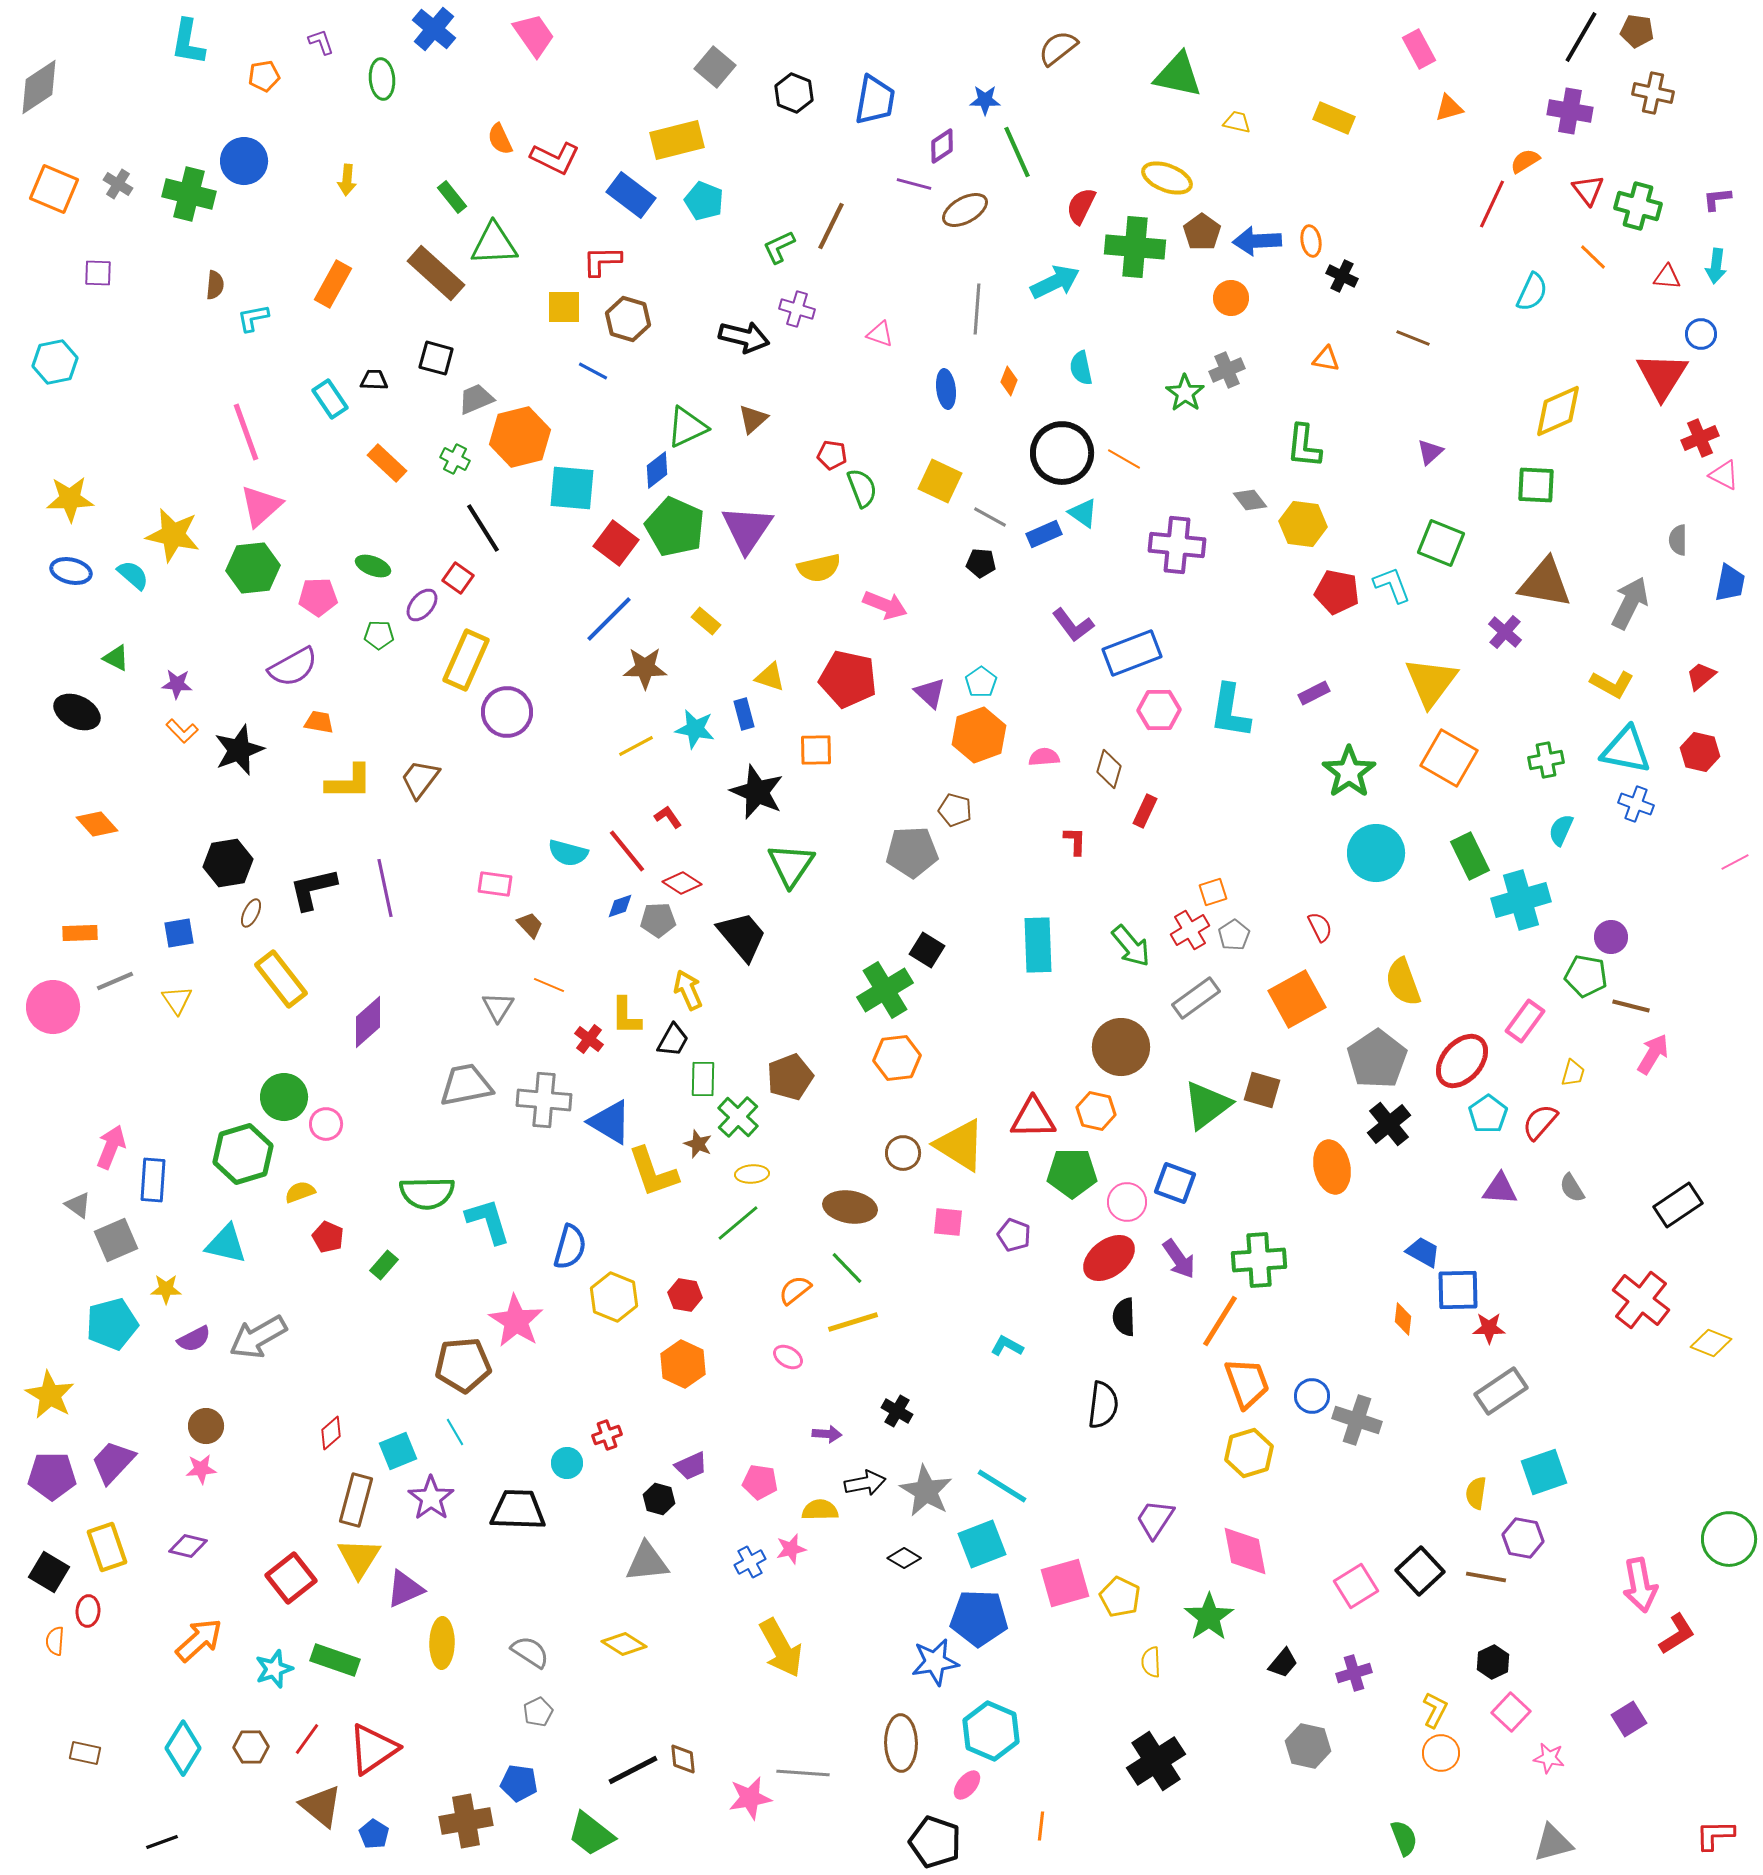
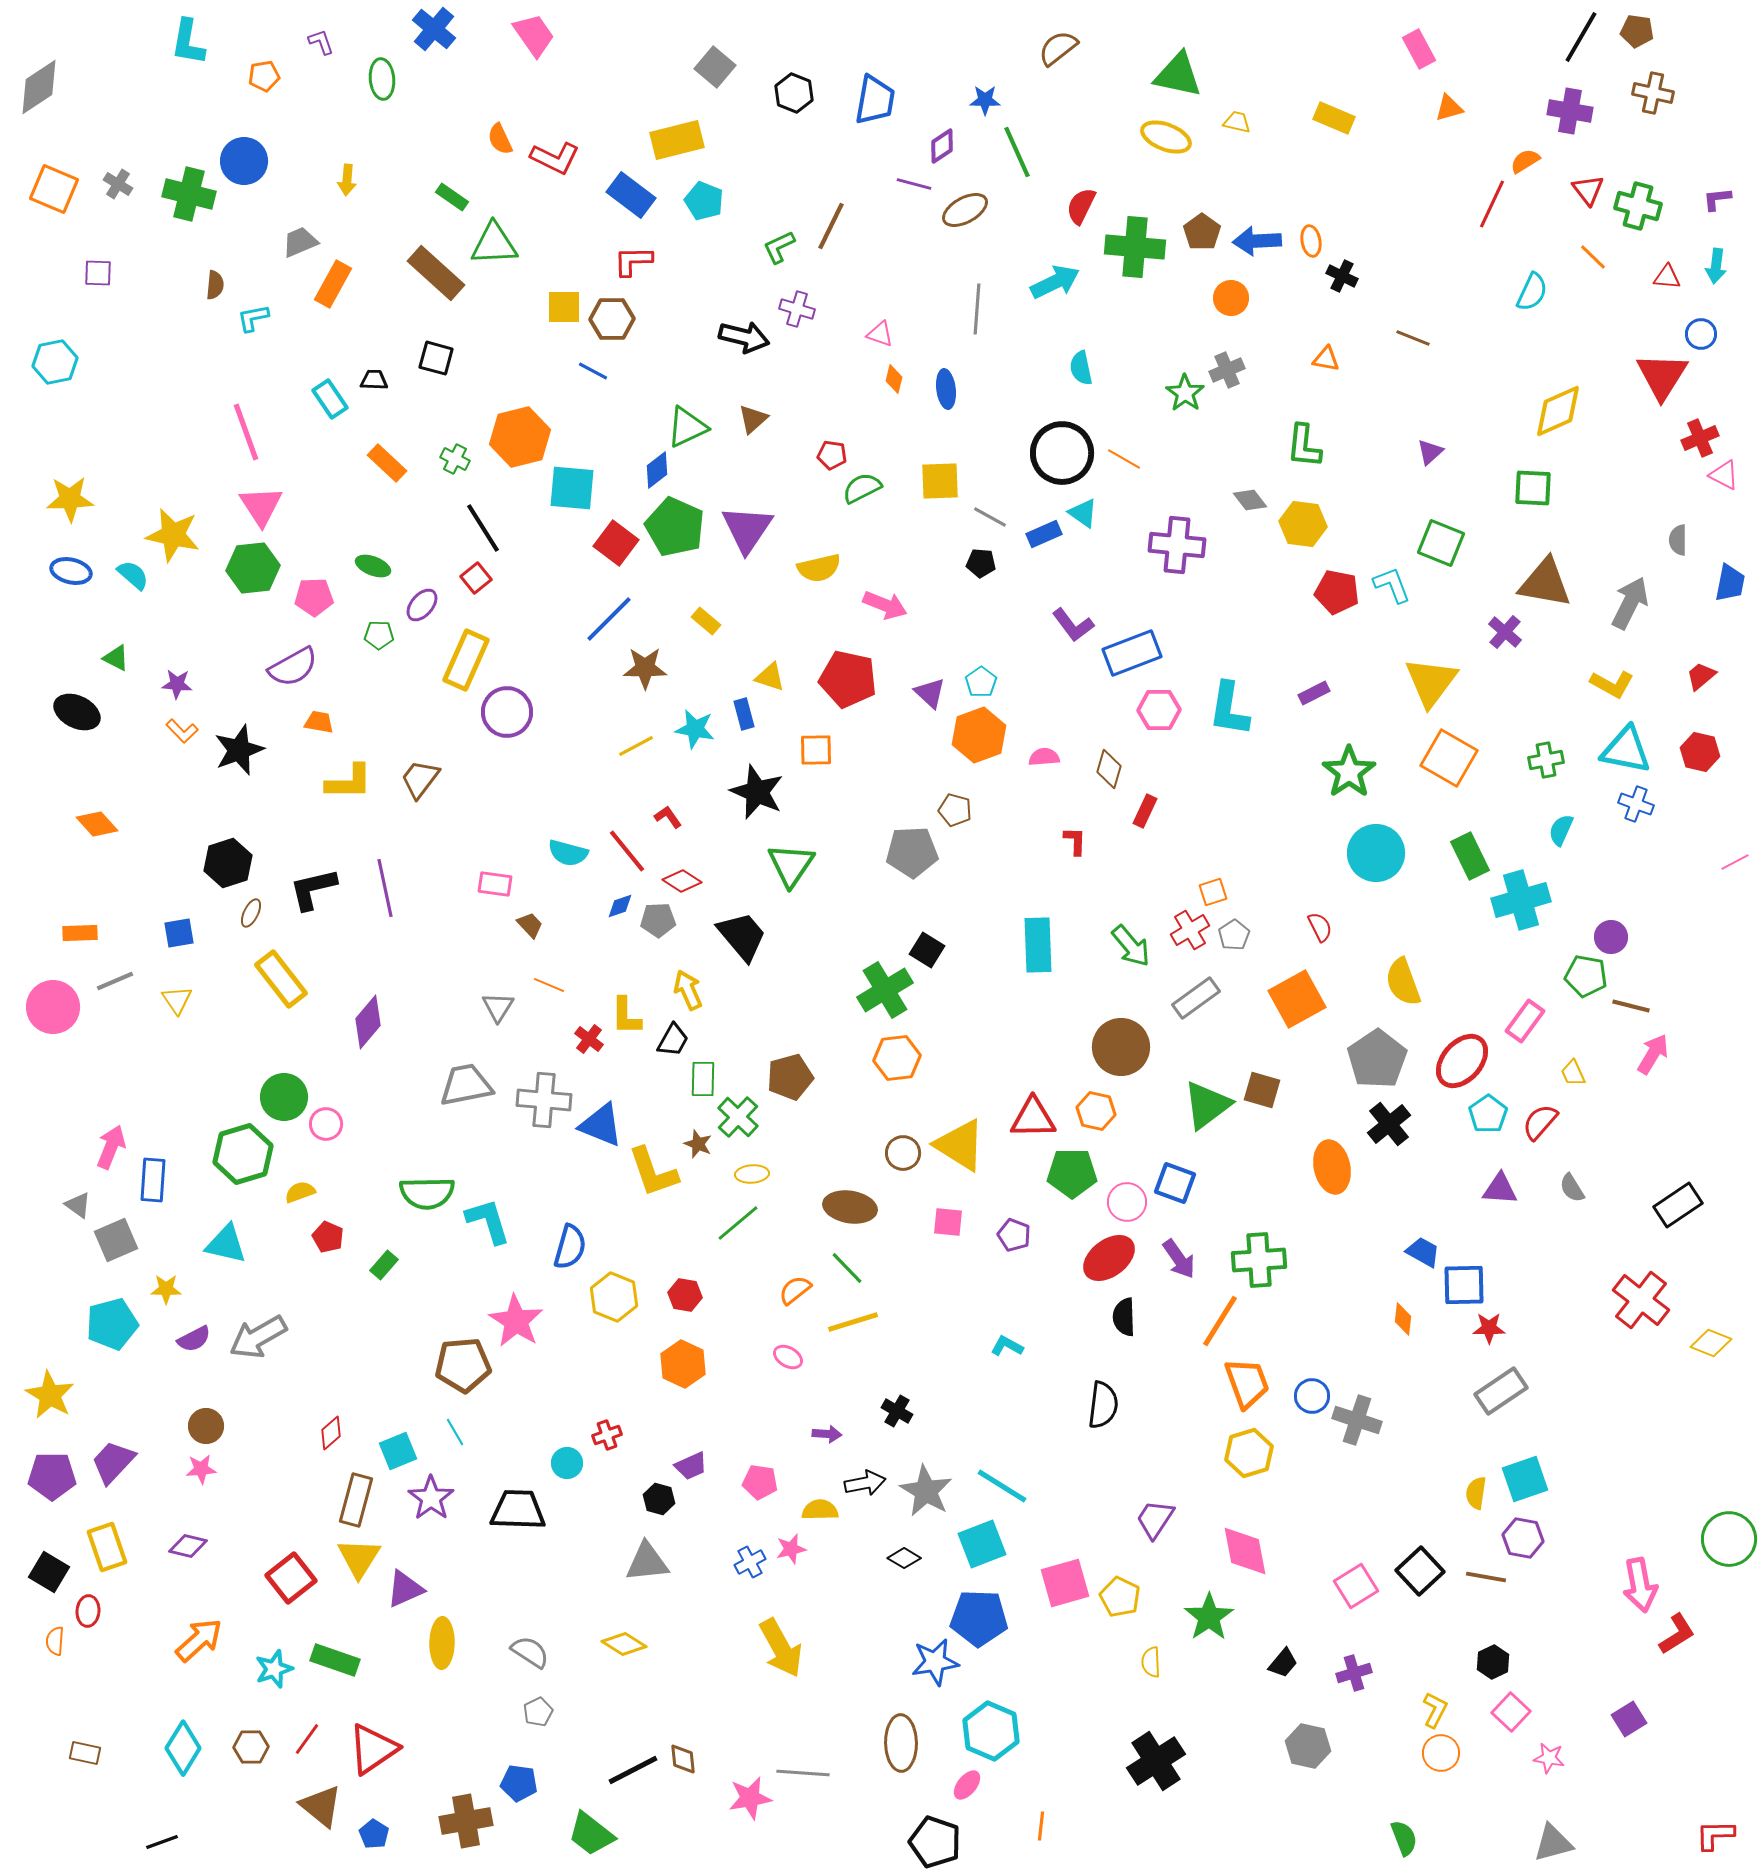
yellow ellipse at (1167, 178): moved 1 px left, 41 px up
green rectangle at (452, 197): rotated 16 degrees counterclockwise
red L-shape at (602, 261): moved 31 px right
brown hexagon at (628, 319): moved 16 px left; rotated 18 degrees counterclockwise
orange diamond at (1009, 381): moved 115 px left, 2 px up; rotated 8 degrees counterclockwise
gray trapezoid at (476, 399): moved 176 px left, 157 px up
yellow square at (940, 481): rotated 27 degrees counterclockwise
green square at (1536, 485): moved 3 px left, 3 px down
green semicircle at (862, 488): rotated 96 degrees counterclockwise
pink triangle at (261, 506): rotated 21 degrees counterclockwise
red square at (458, 578): moved 18 px right; rotated 16 degrees clockwise
pink pentagon at (318, 597): moved 4 px left
cyan L-shape at (1230, 711): moved 1 px left, 2 px up
black hexagon at (228, 863): rotated 9 degrees counterclockwise
red diamond at (682, 883): moved 2 px up
purple diamond at (368, 1022): rotated 8 degrees counterclockwise
yellow trapezoid at (1573, 1073): rotated 140 degrees clockwise
brown pentagon at (790, 1077): rotated 6 degrees clockwise
blue triangle at (610, 1122): moved 9 px left, 3 px down; rotated 9 degrees counterclockwise
blue square at (1458, 1290): moved 6 px right, 5 px up
cyan square at (1544, 1472): moved 19 px left, 7 px down
